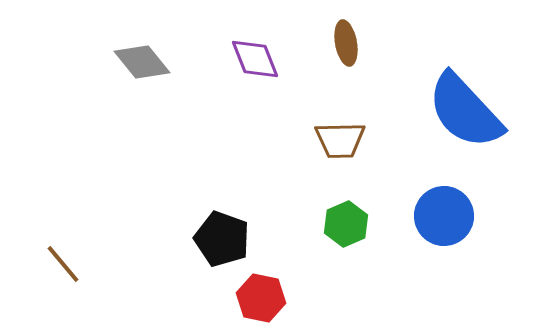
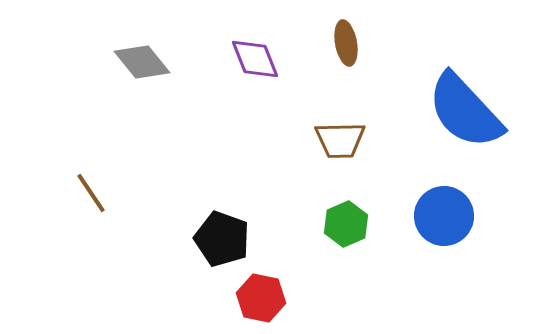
brown line: moved 28 px right, 71 px up; rotated 6 degrees clockwise
